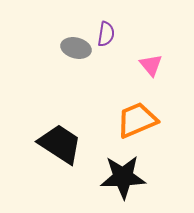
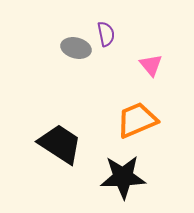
purple semicircle: rotated 20 degrees counterclockwise
